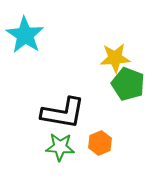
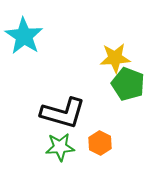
cyan star: moved 1 px left, 1 px down
black L-shape: rotated 6 degrees clockwise
orange hexagon: rotated 10 degrees counterclockwise
green star: rotated 8 degrees counterclockwise
